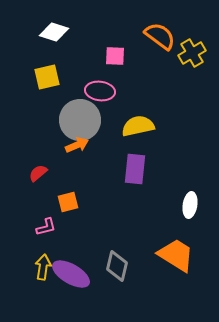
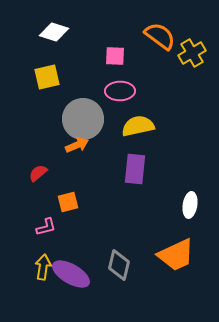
pink ellipse: moved 20 px right; rotated 8 degrees counterclockwise
gray circle: moved 3 px right, 1 px up
orange trapezoid: rotated 123 degrees clockwise
gray diamond: moved 2 px right, 1 px up
